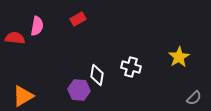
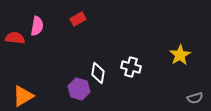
yellow star: moved 1 px right, 2 px up
white diamond: moved 1 px right, 2 px up
purple hexagon: moved 1 px up; rotated 10 degrees clockwise
gray semicircle: moved 1 px right; rotated 28 degrees clockwise
